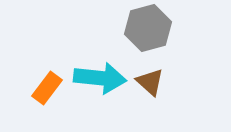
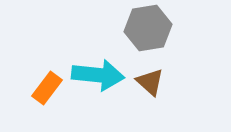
gray hexagon: rotated 6 degrees clockwise
cyan arrow: moved 2 px left, 3 px up
